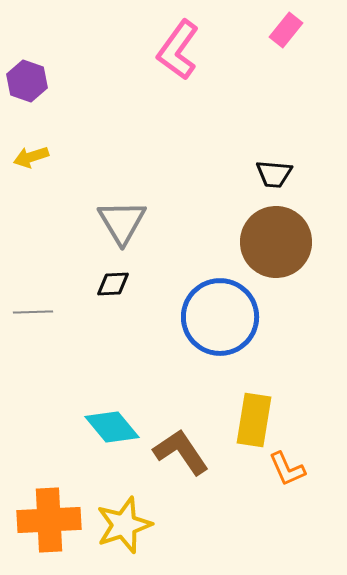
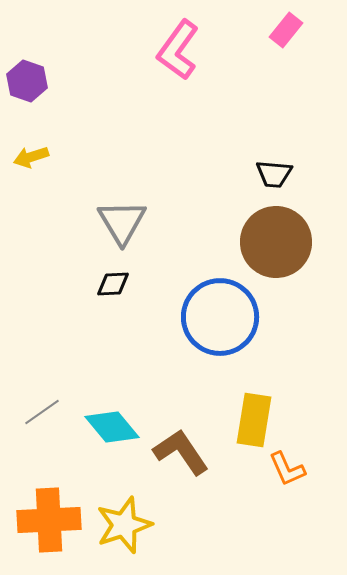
gray line: moved 9 px right, 100 px down; rotated 33 degrees counterclockwise
